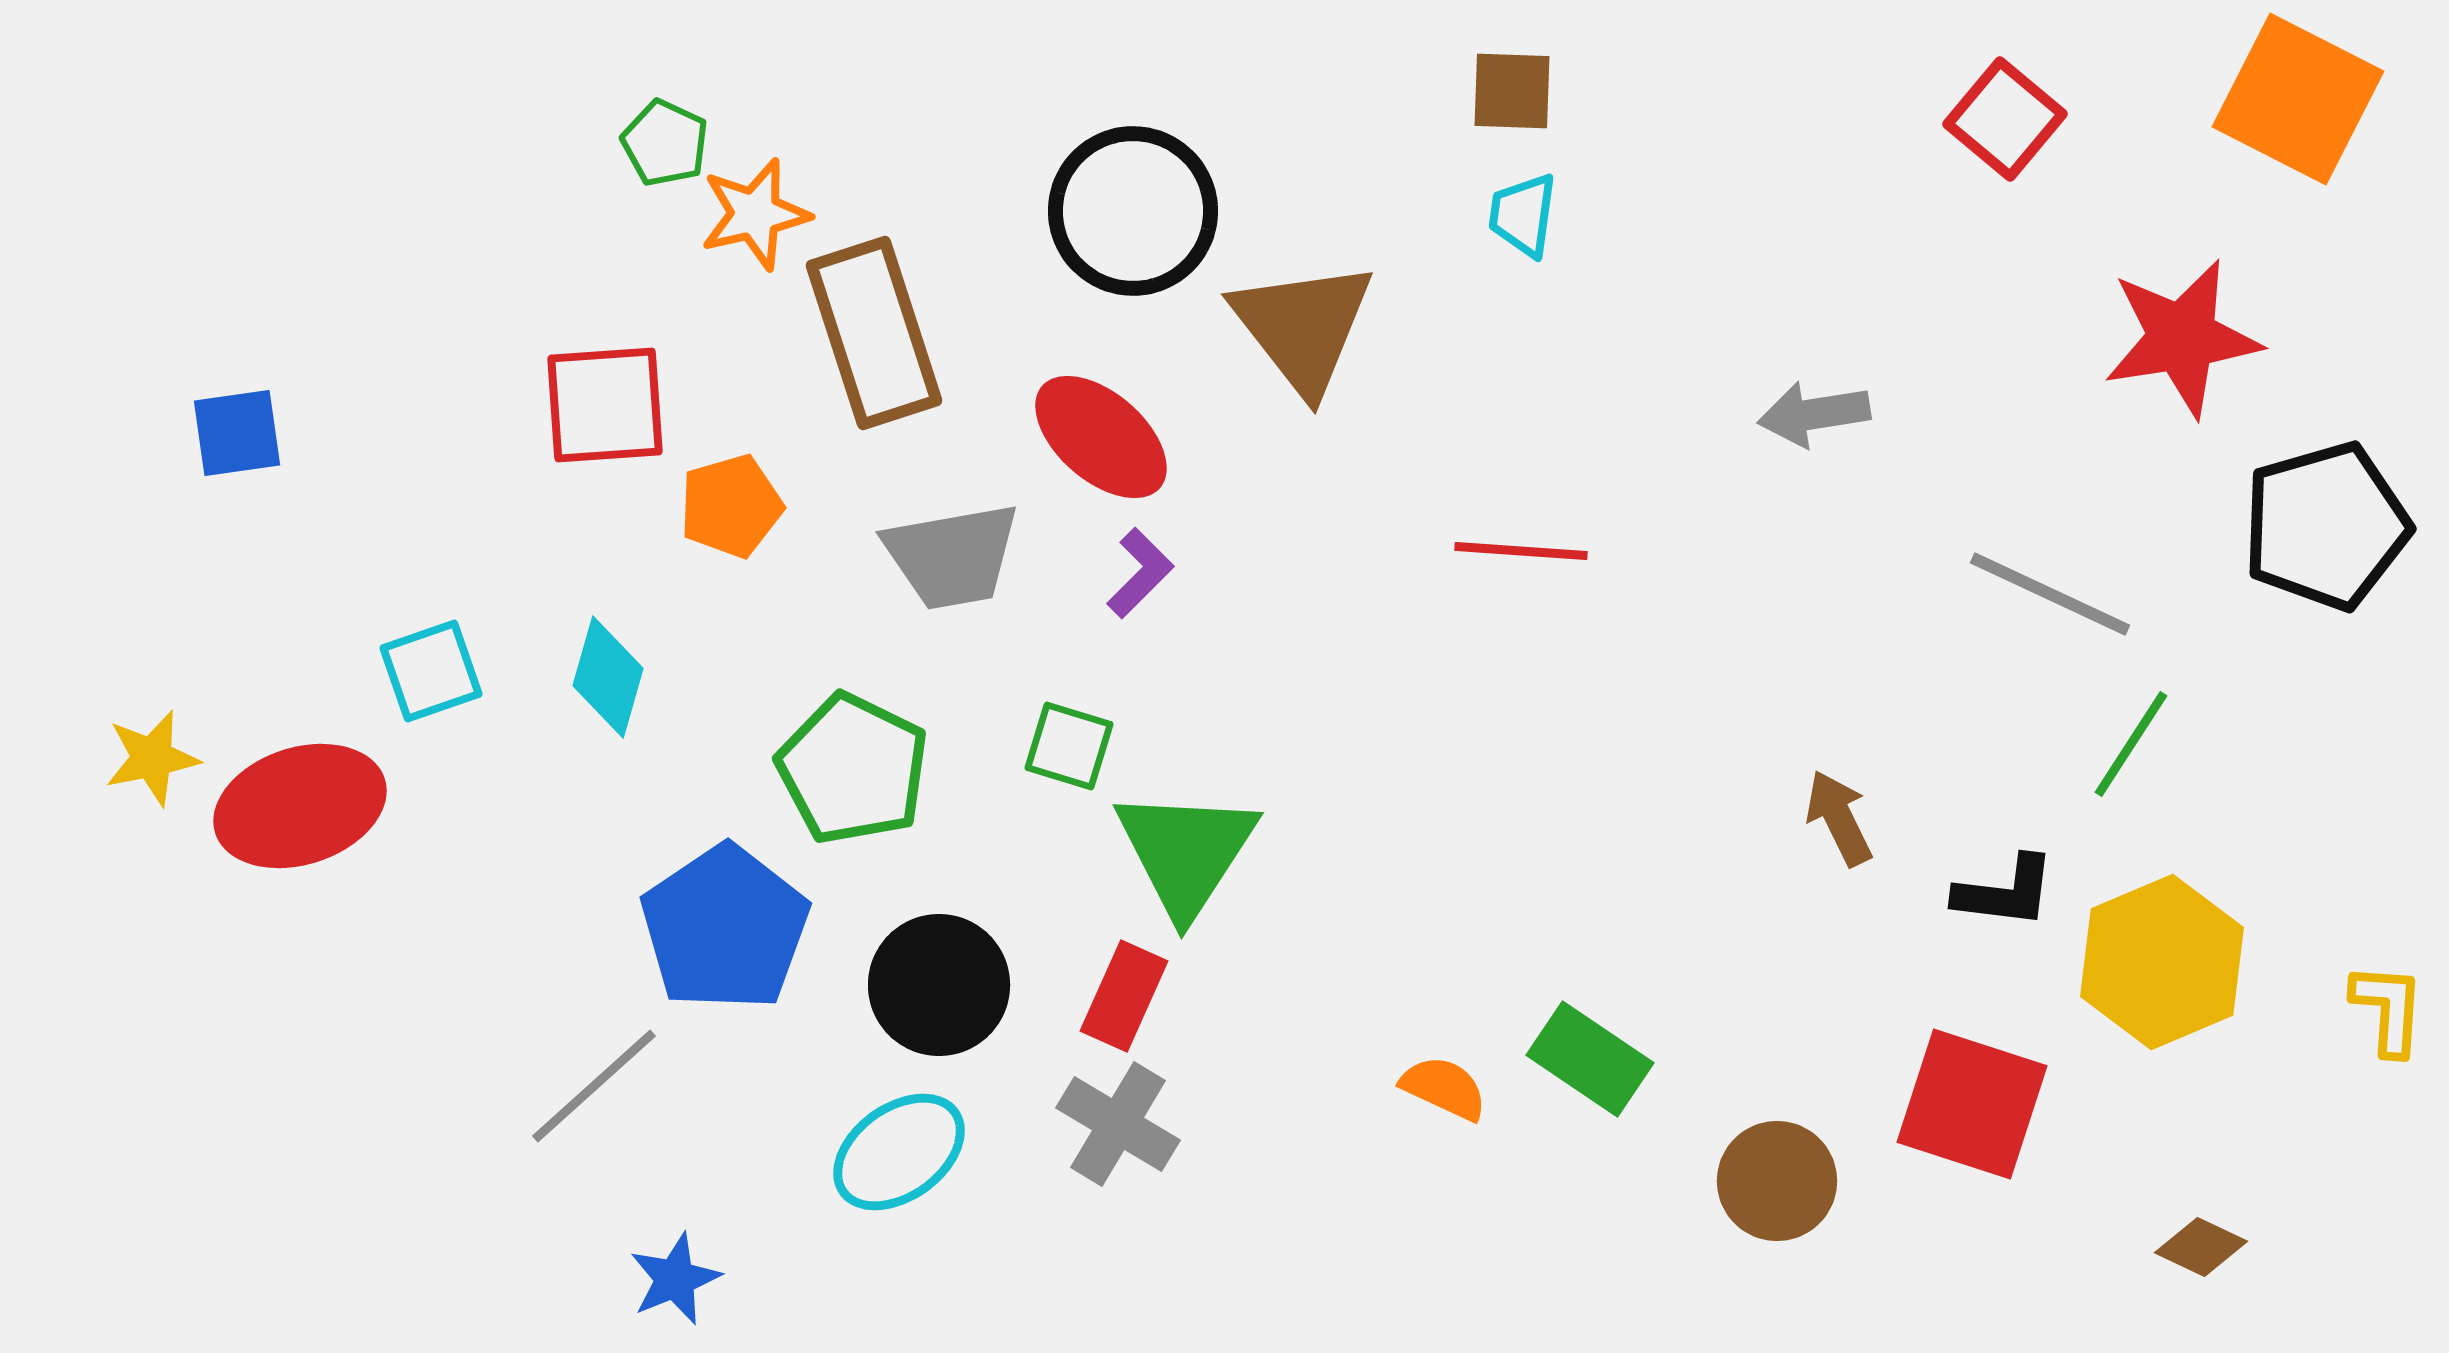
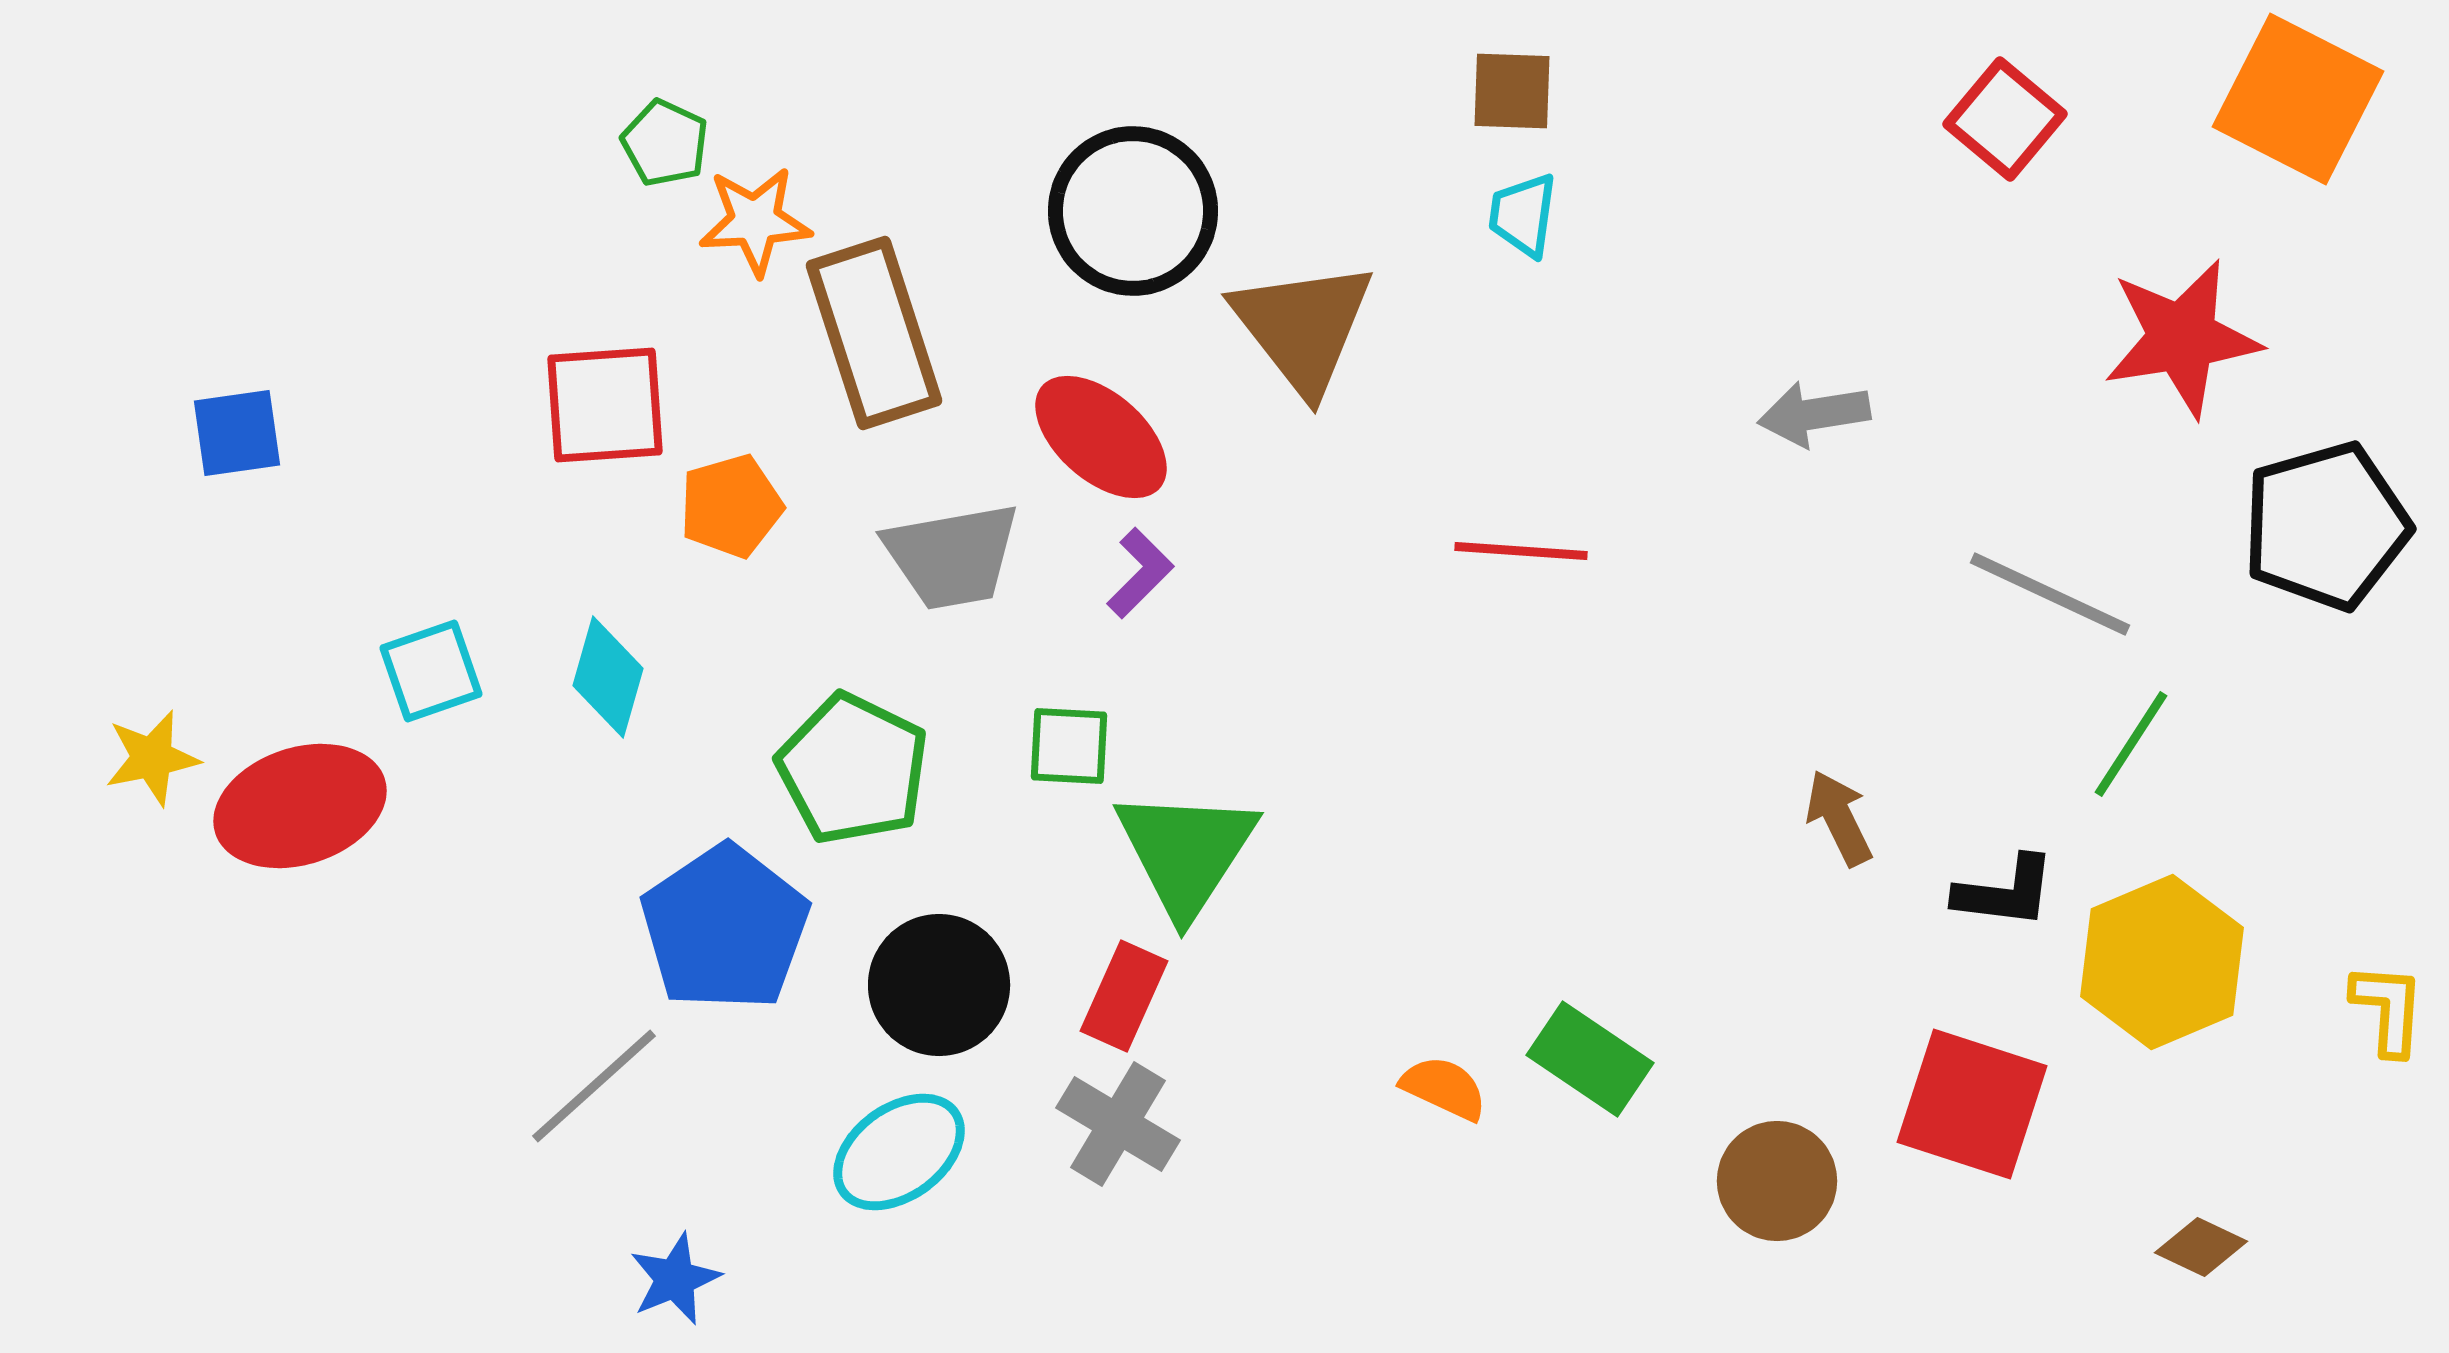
orange star at (755, 214): moved 7 px down; rotated 10 degrees clockwise
green square at (1069, 746): rotated 14 degrees counterclockwise
